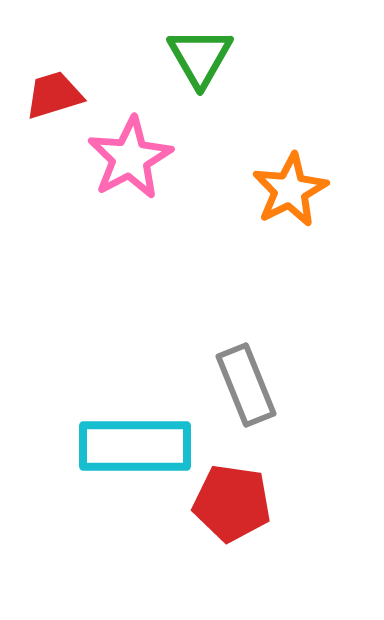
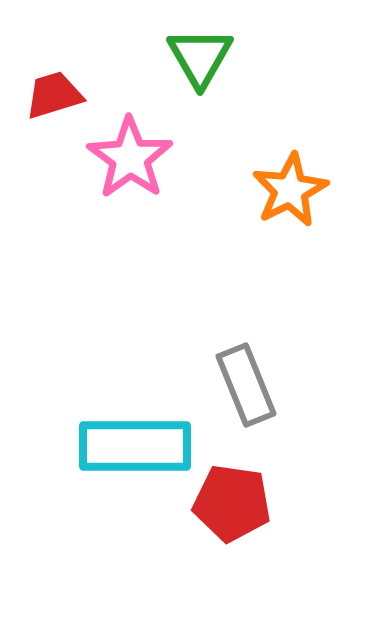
pink star: rotated 8 degrees counterclockwise
